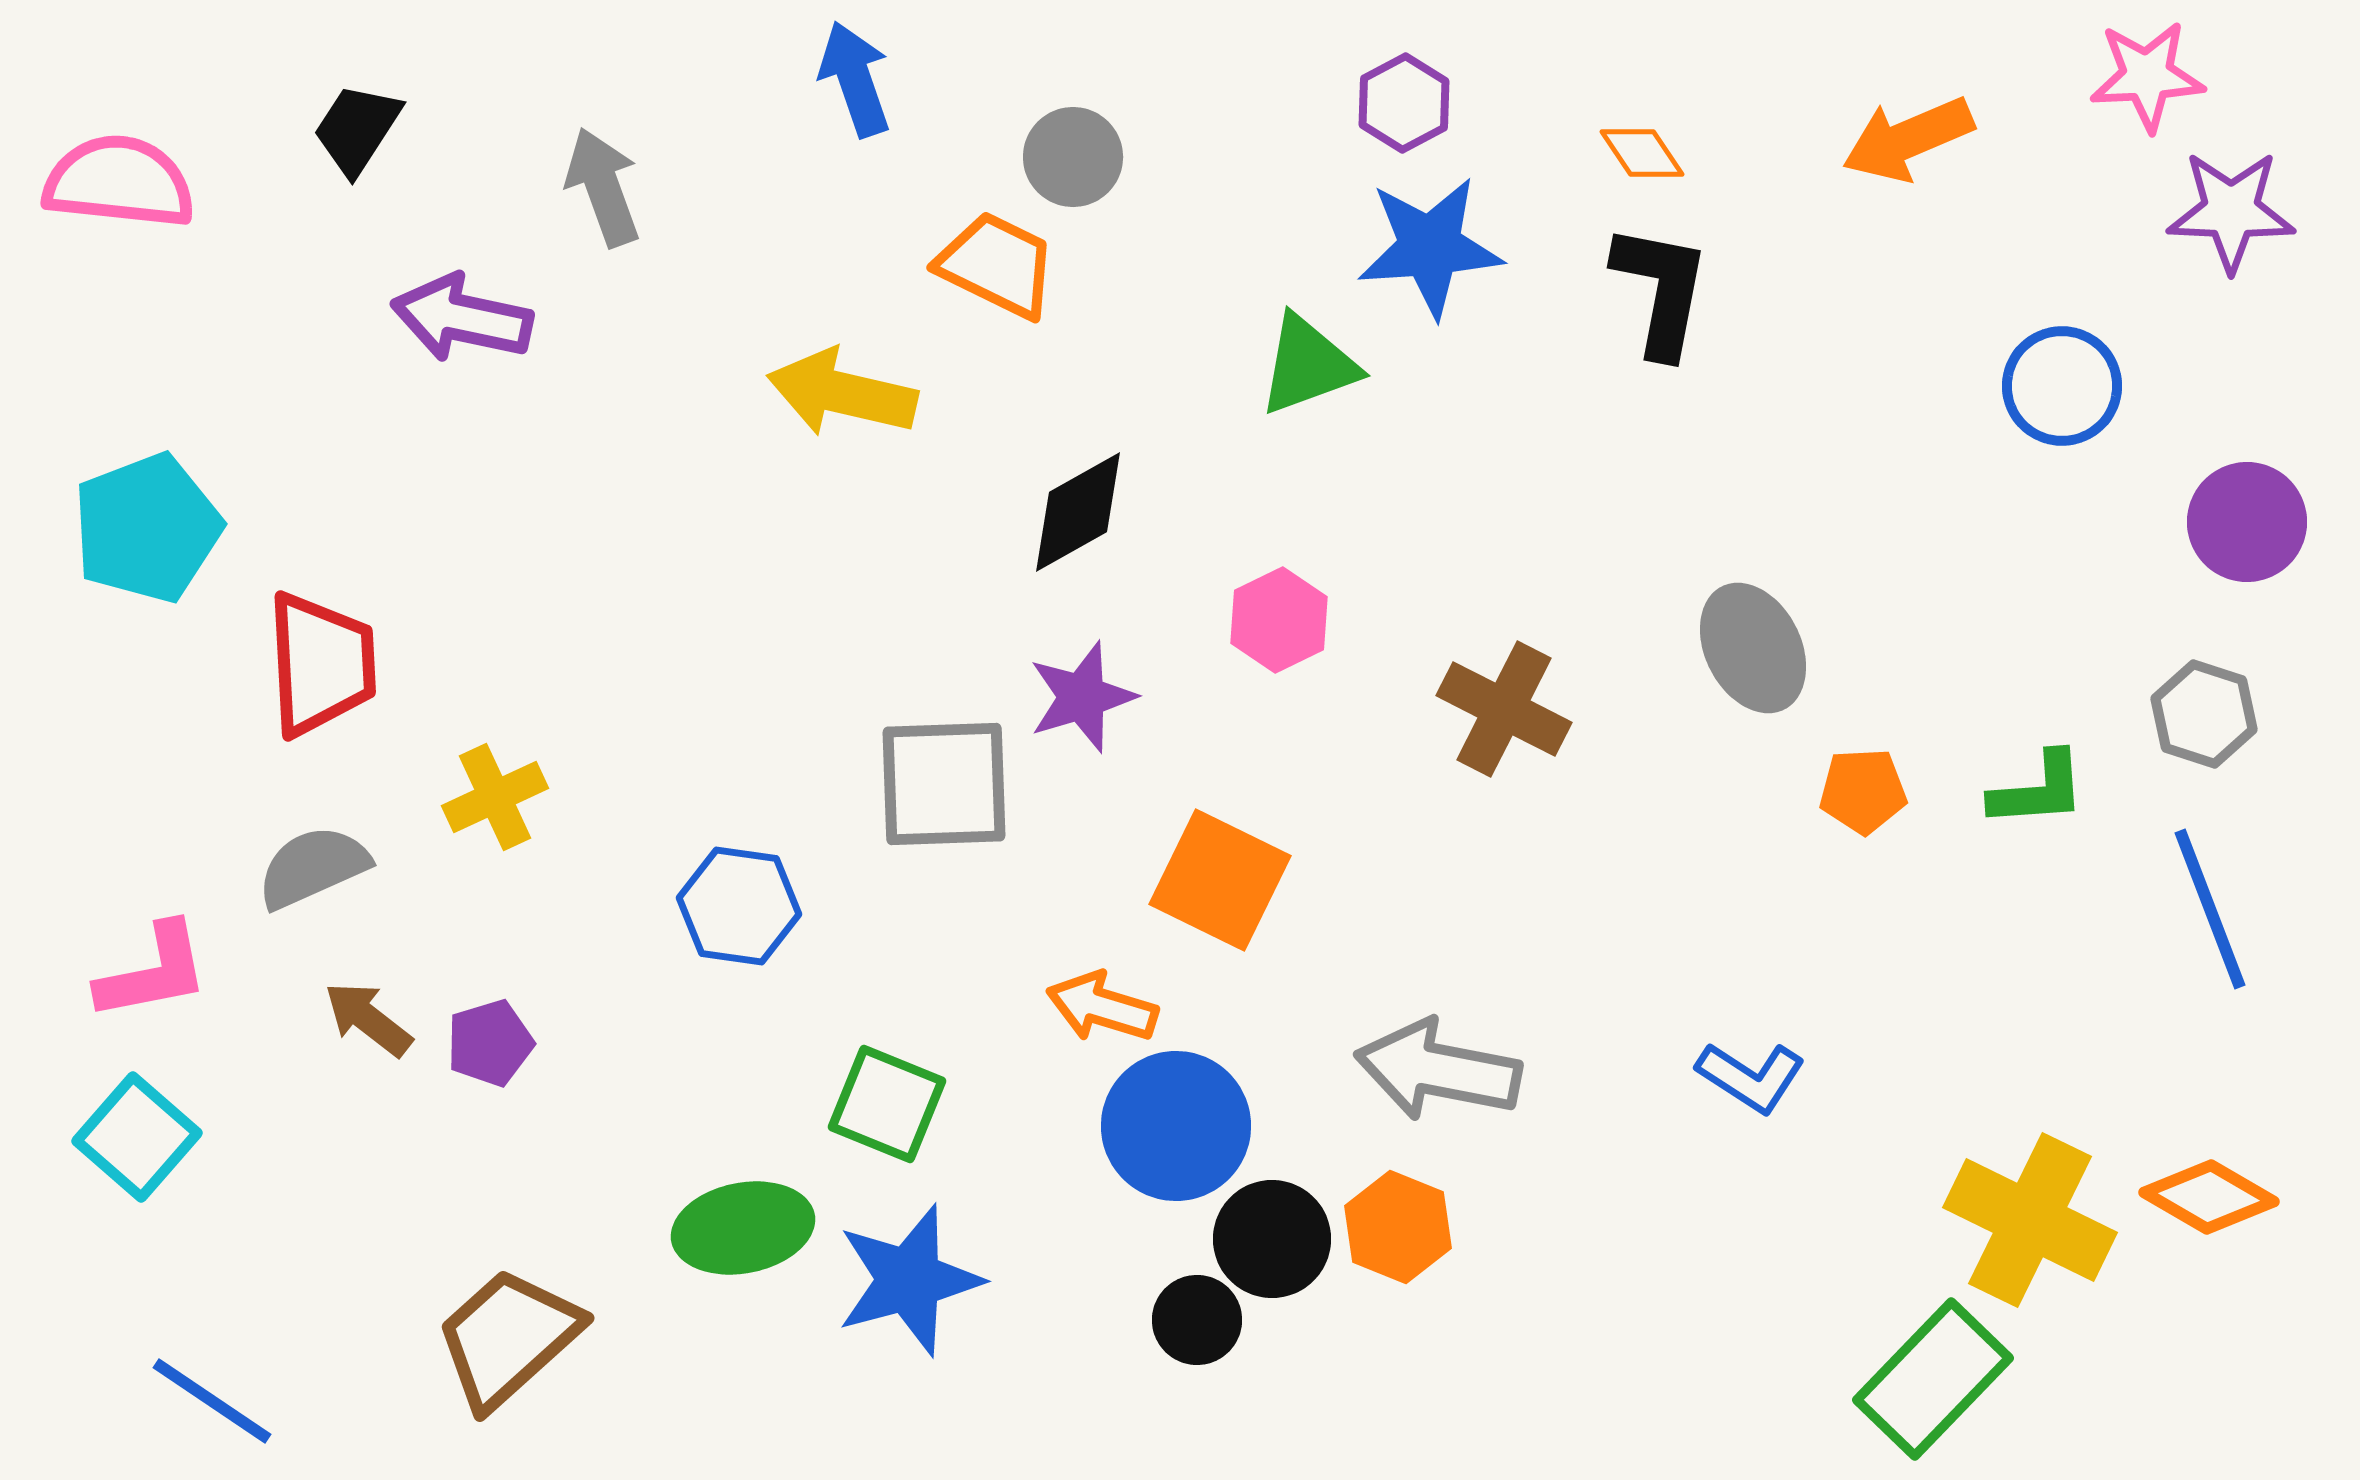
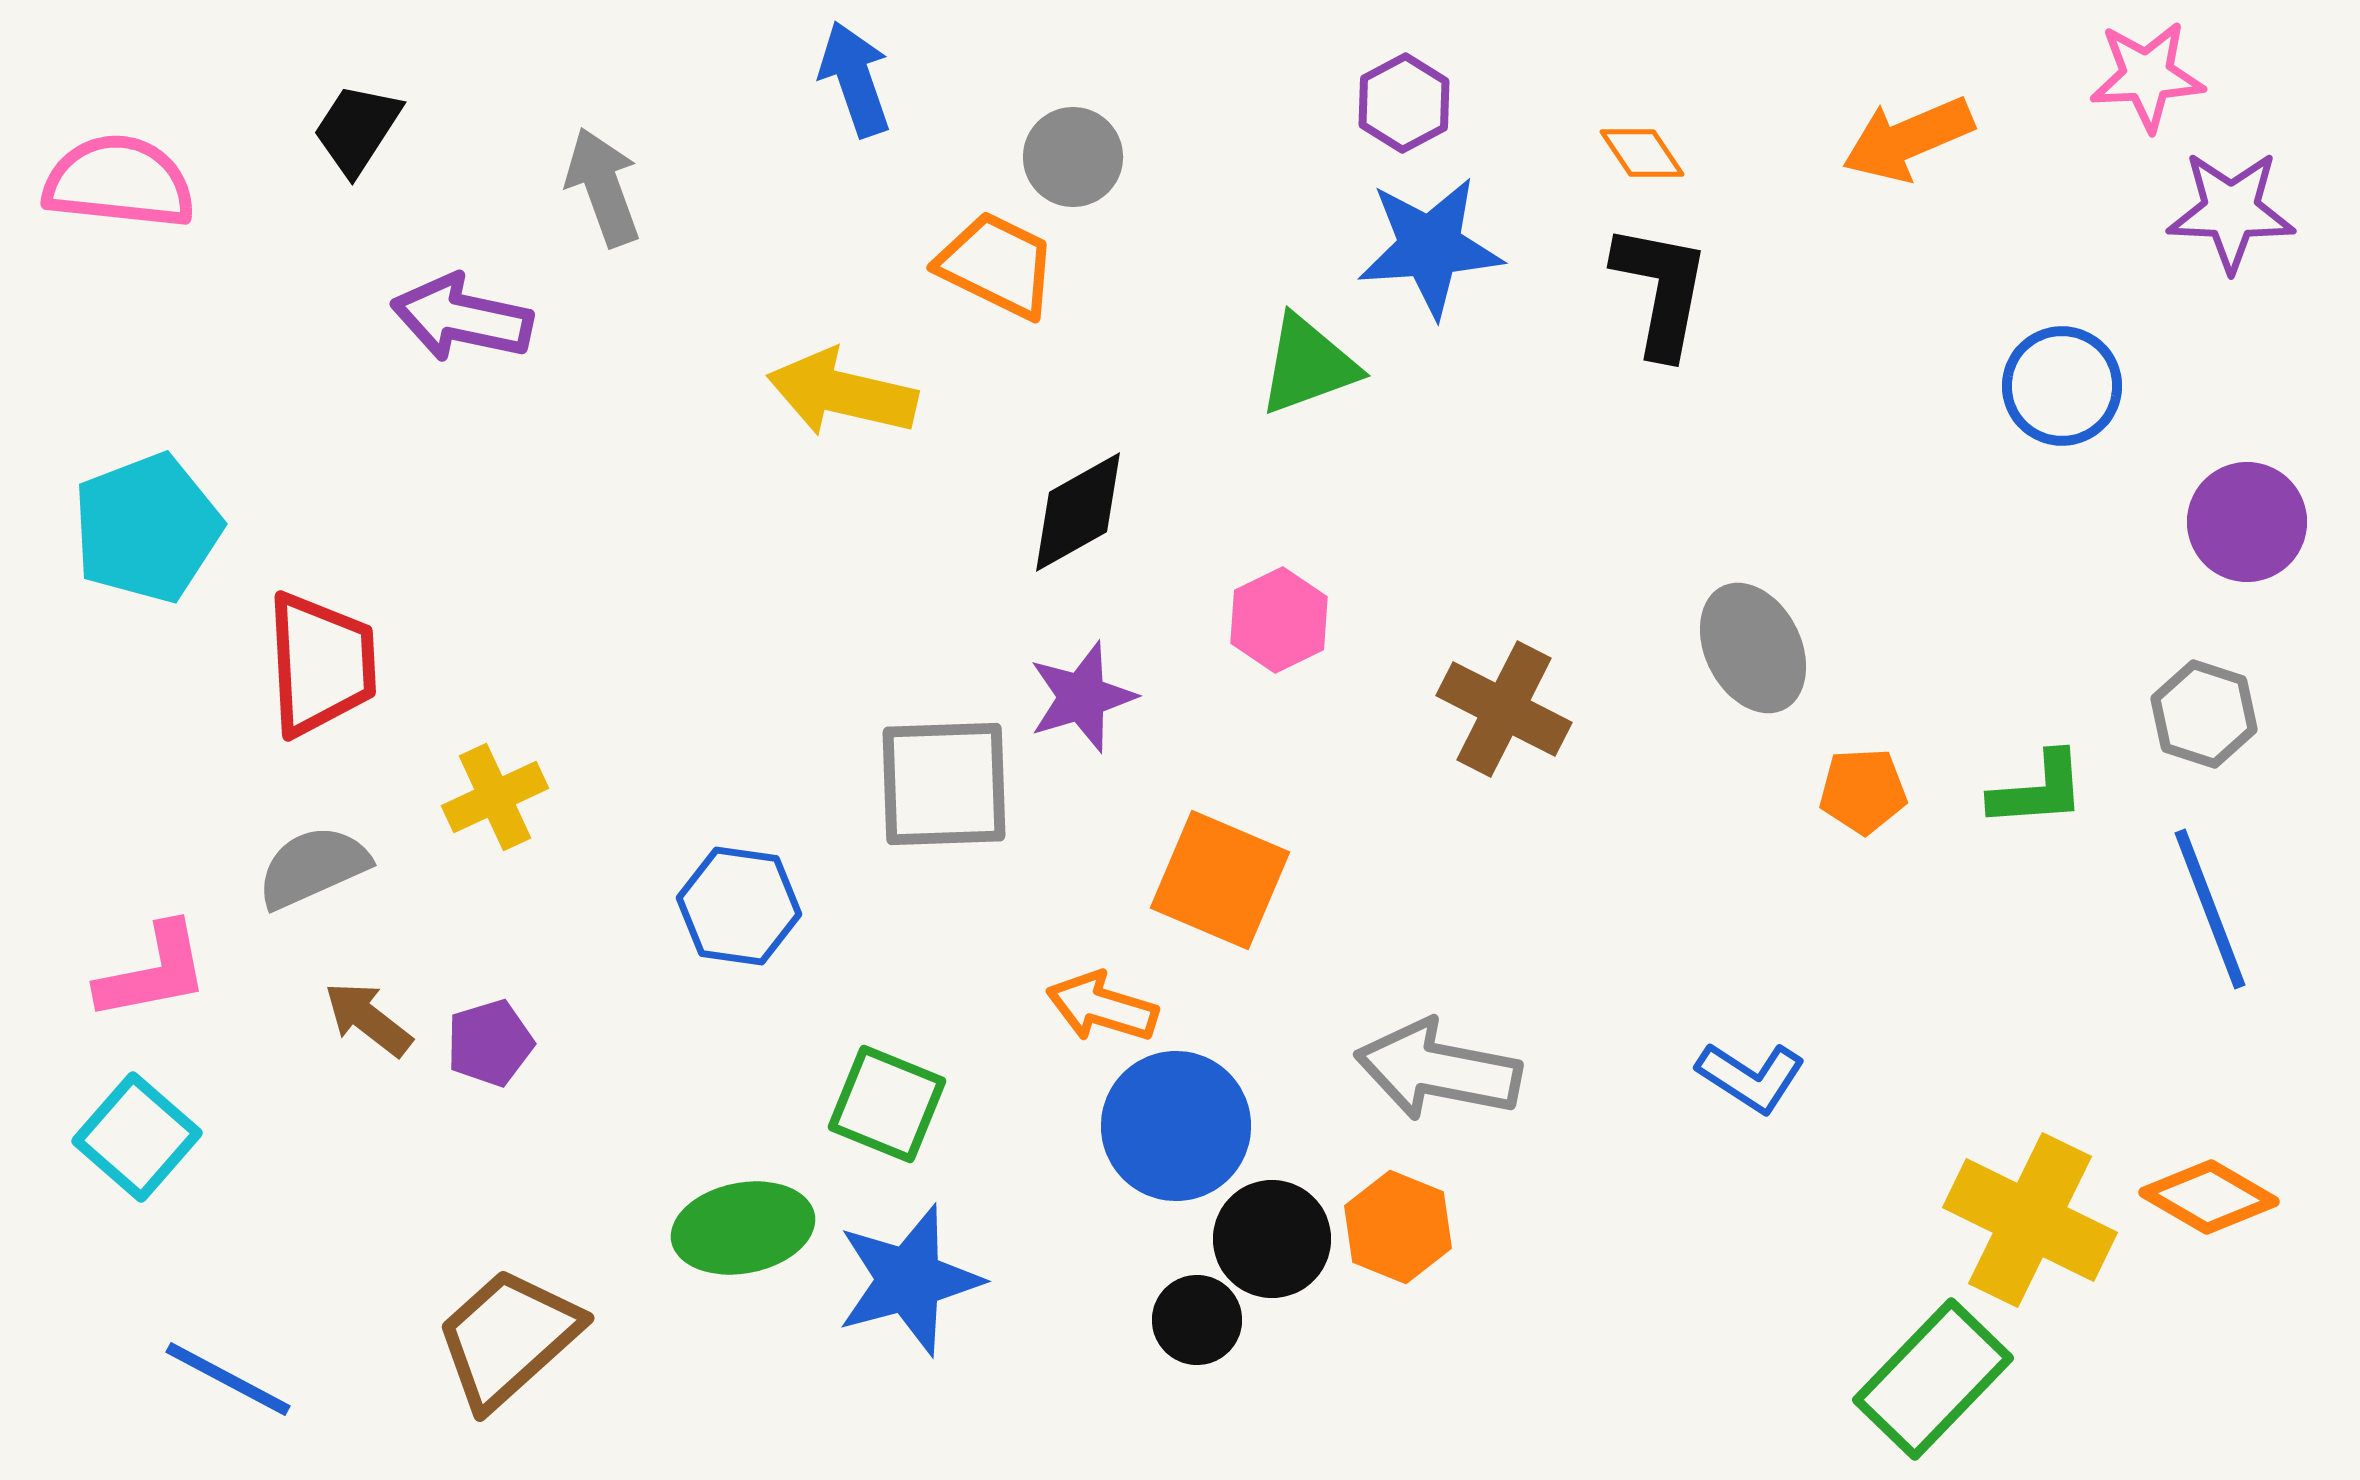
orange square at (1220, 880): rotated 3 degrees counterclockwise
blue line at (212, 1401): moved 16 px right, 22 px up; rotated 6 degrees counterclockwise
